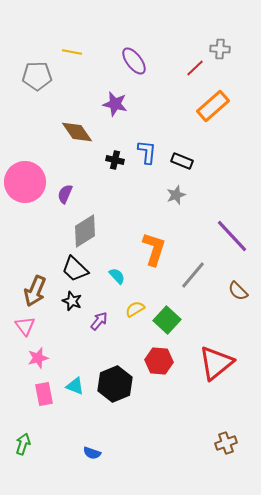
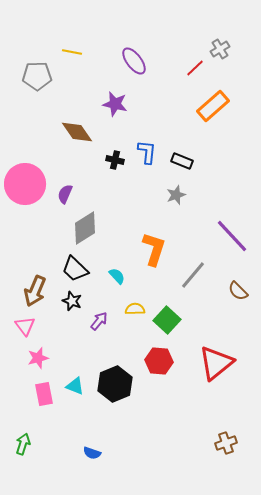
gray cross: rotated 36 degrees counterclockwise
pink circle: moved 2 px down
gray diamond: moved 3 px up
yellow semicircle: rotated 30 degrees clockwise
